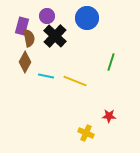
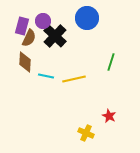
purple circle: moved 4 px left, 5 px down
brown semicircle: rotated 36 degrees clockwise
brown diamond: rotated 25 degrees counterclockwise
yellow line: moved 1 px left, 2 px up; rotated 35 degrees counterclockwise
red star: rotated 24 degrees clockwise
